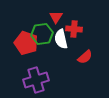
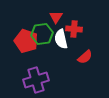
red pentagon: moved 2 px up
